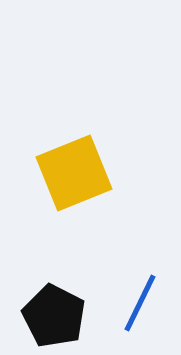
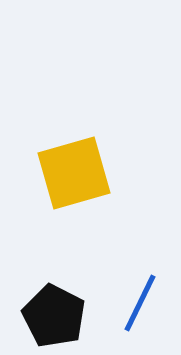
yellow square: rotated 6 degrees clockwise
